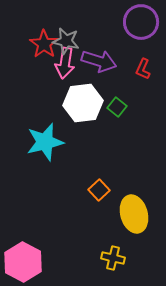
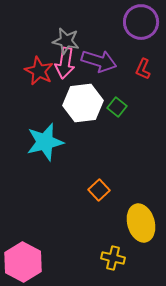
red star: moved 5 px left, 27 px down; rotated 8 degrees counterclockwise
yellow ellipse: moved 7 px right, 9 px down
